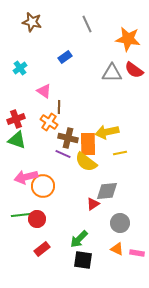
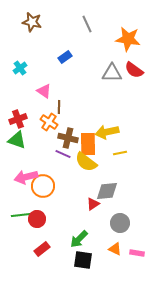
red cross: moved 2 px right
orange triangle: moved 2 px left
